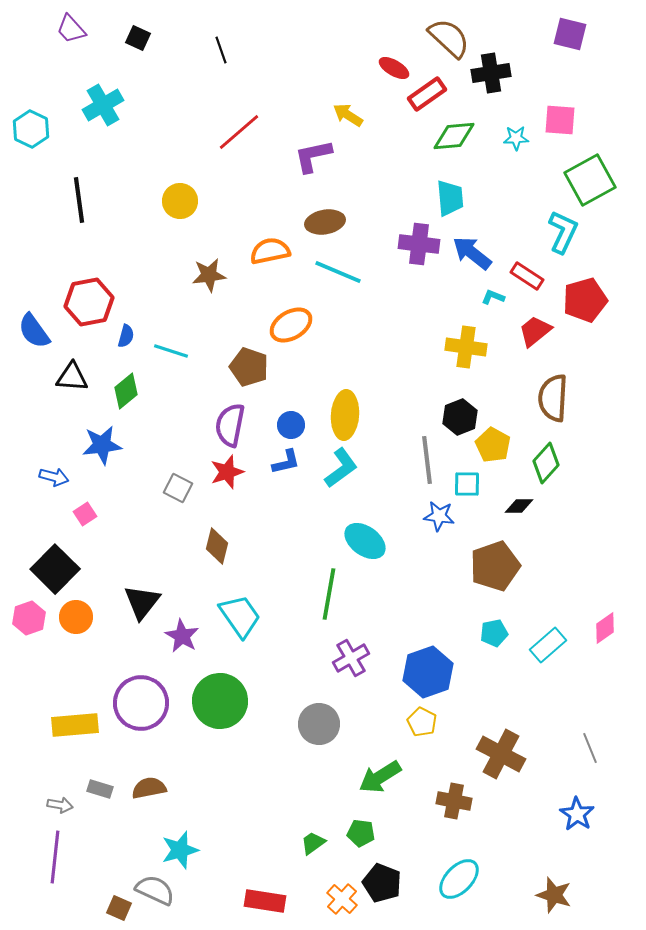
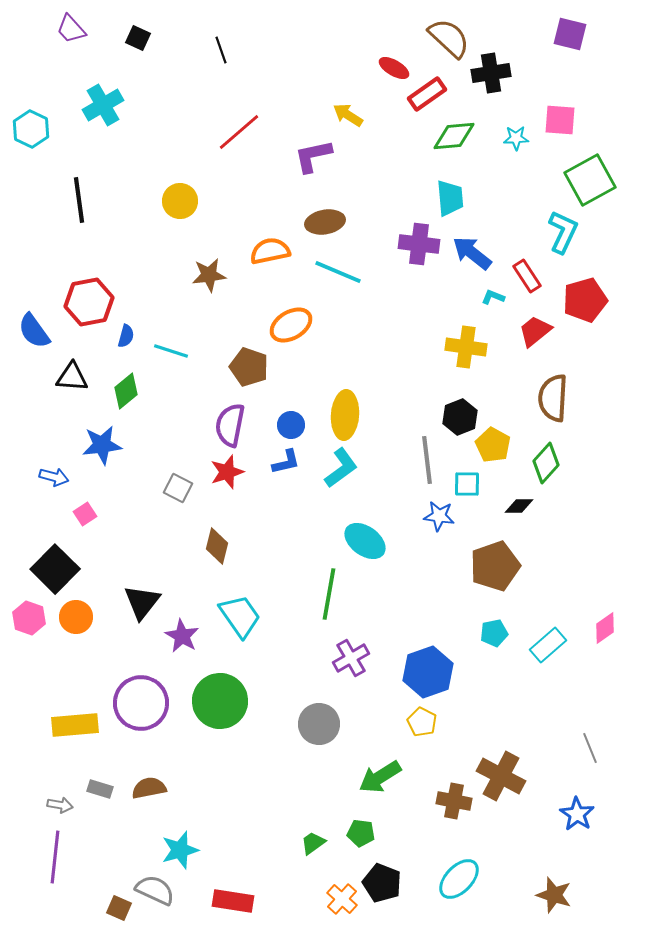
red rectangle at (527, 276): rotated 24 degrees clockwise
pink hexagon at (29, 618): rotated 20 degrees counterclockwise
brown cross at (501, 754): moved 22 px down
red rectangle at (265, 901): moved 32 px left
